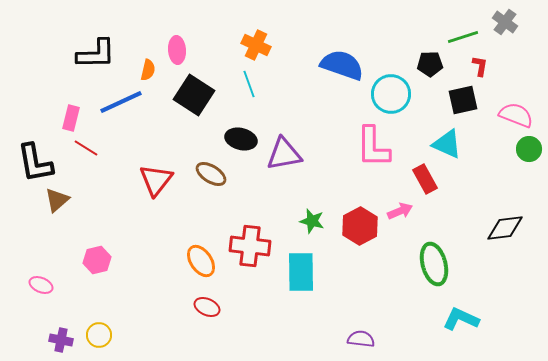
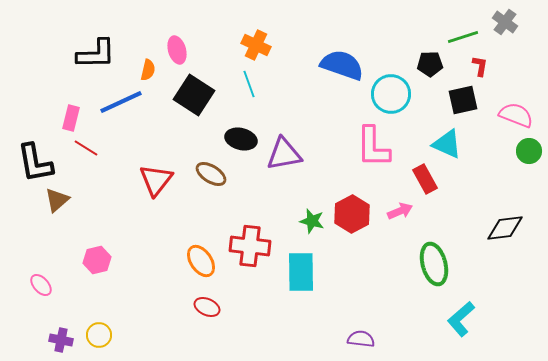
pink ellipse at (177, 50): rotated 12 degrees counterclockwise
green circle at (529, 149): moved 2 px down
red hexagon at (360, 226): moved 8 px left, 12 px up
pink ellipse at (41, 285): rotated 25 degrees clockwise
cyan L-shape at (461, 319): rotated 66 degrees counterclockwise
